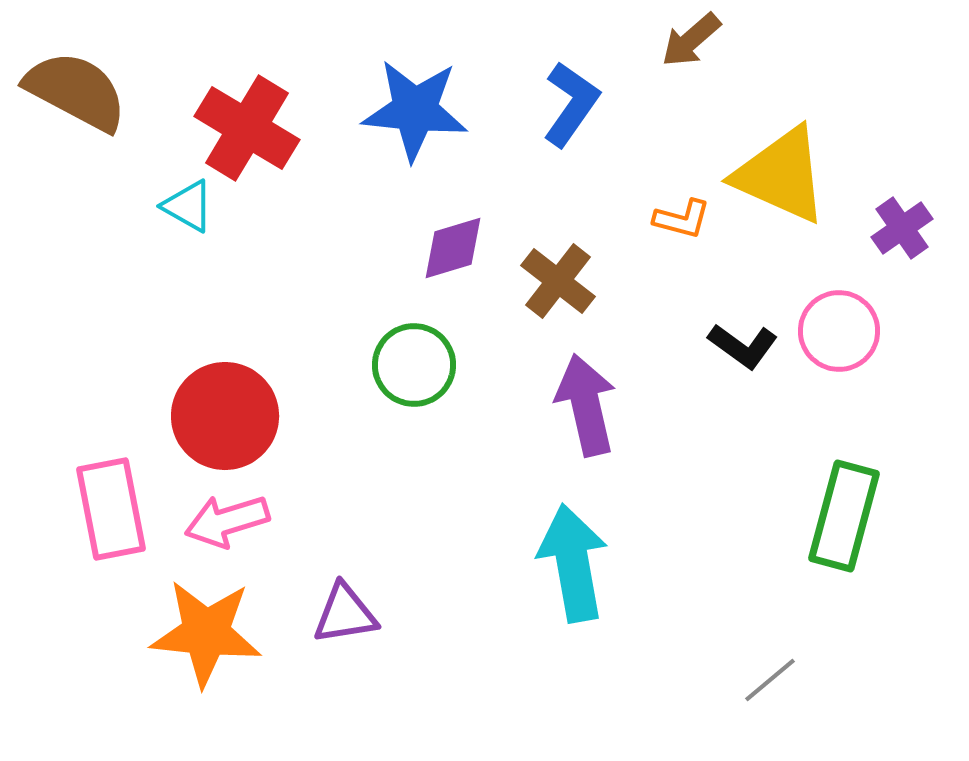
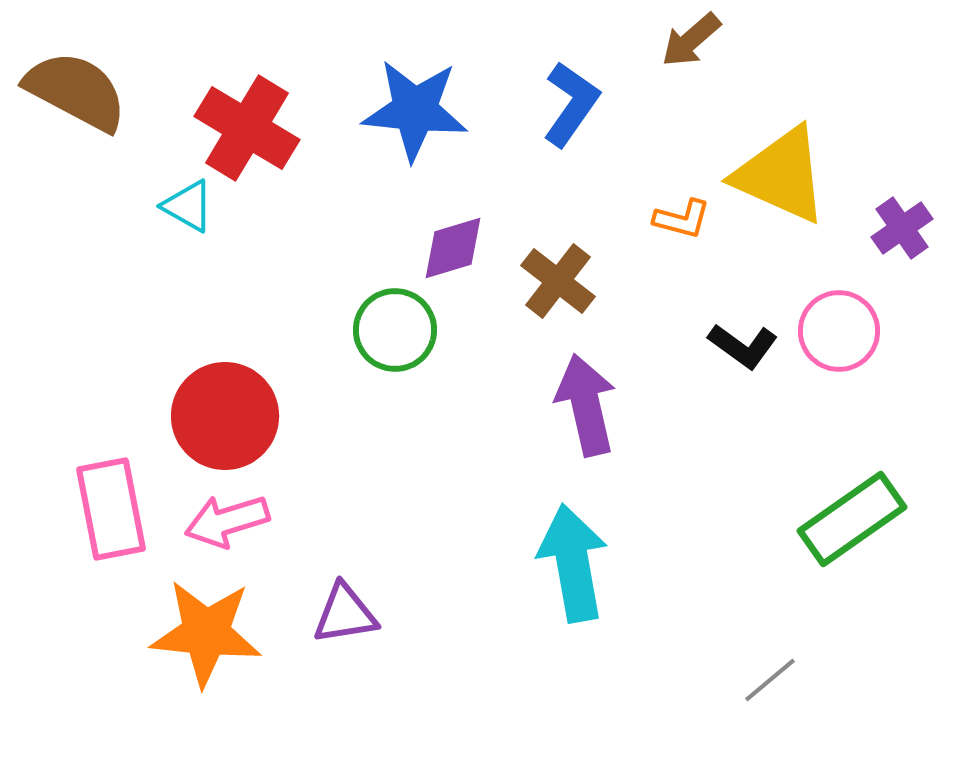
green circle: moved 19 px left, 35 px up
green rectangle: moved 8 px right, 3 px down; rotated 40 degrees clockwise
